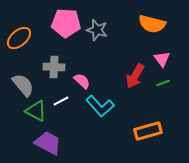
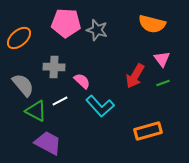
white line: moved 1 px left
